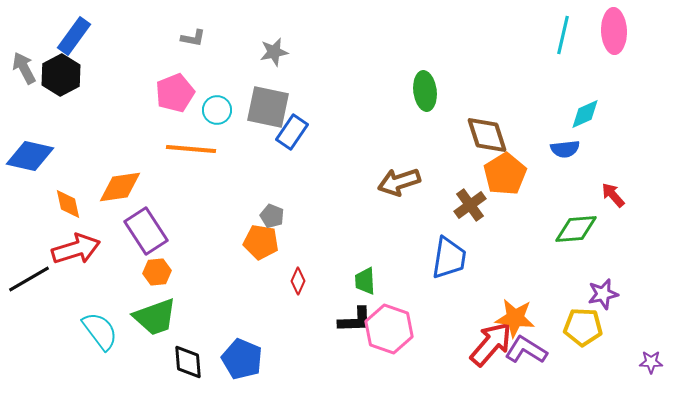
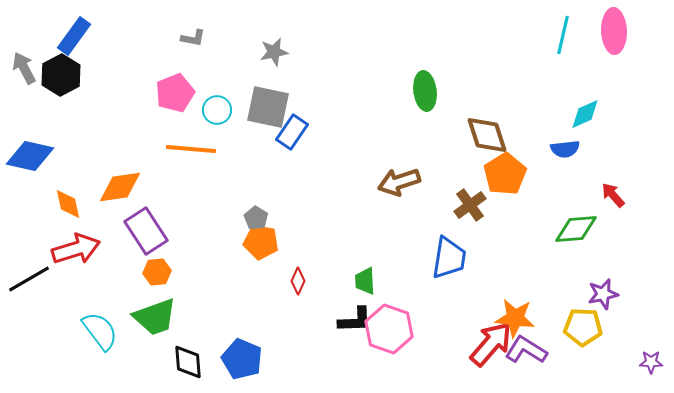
gray pentagon at (272, 216): moved 16 px left, 2 px down; rotated 10 degrees clockwise
